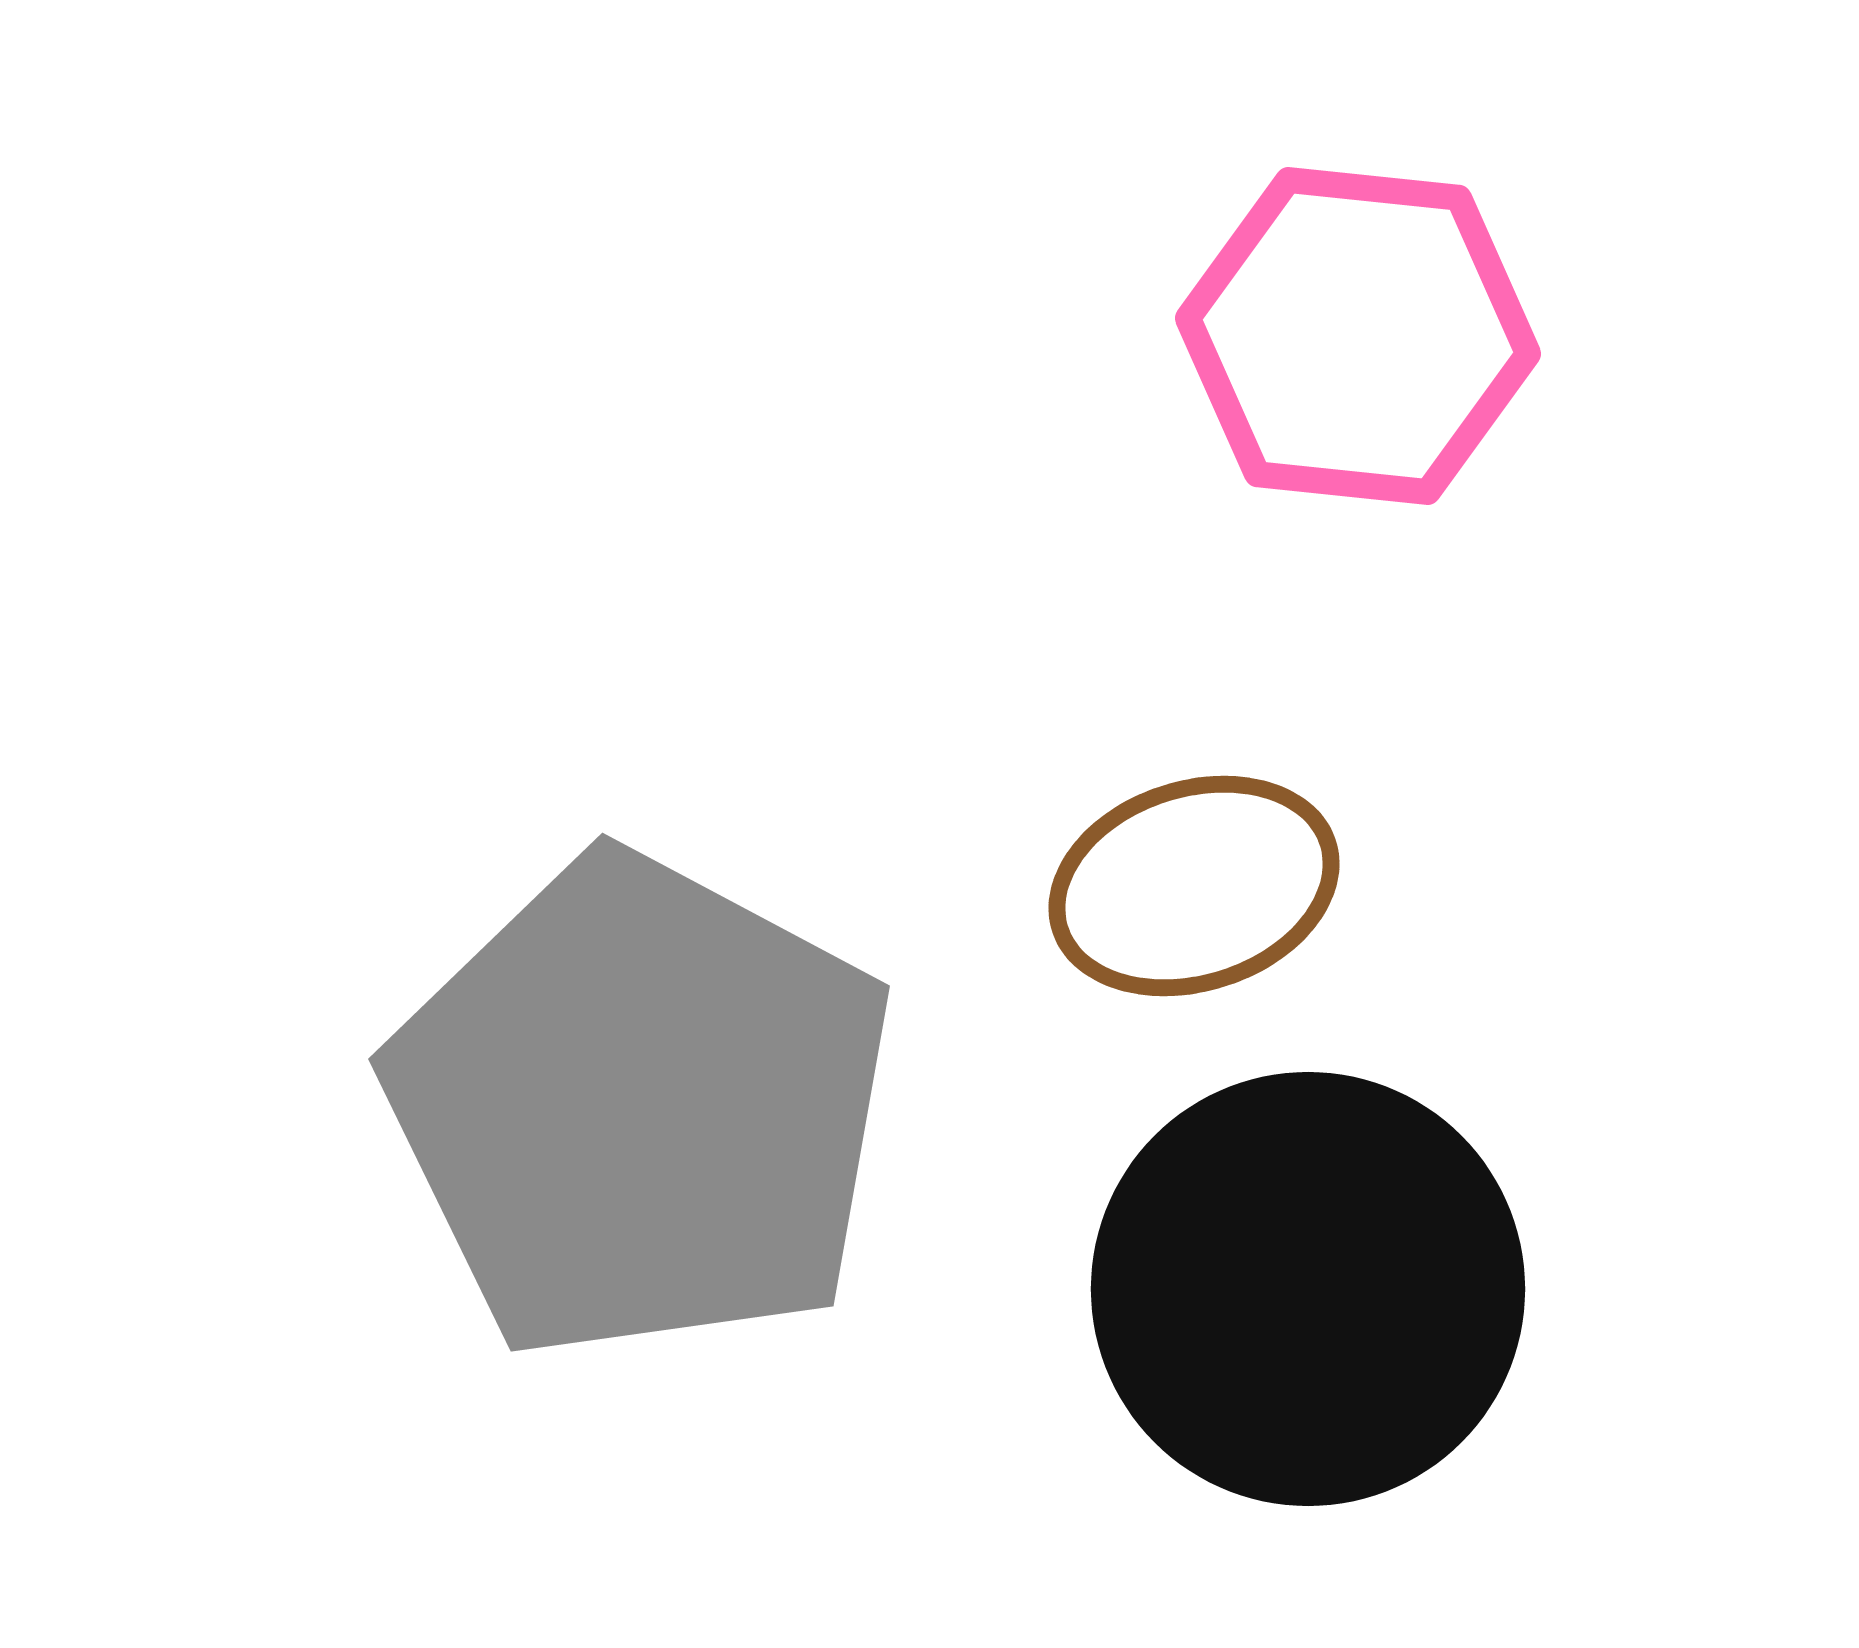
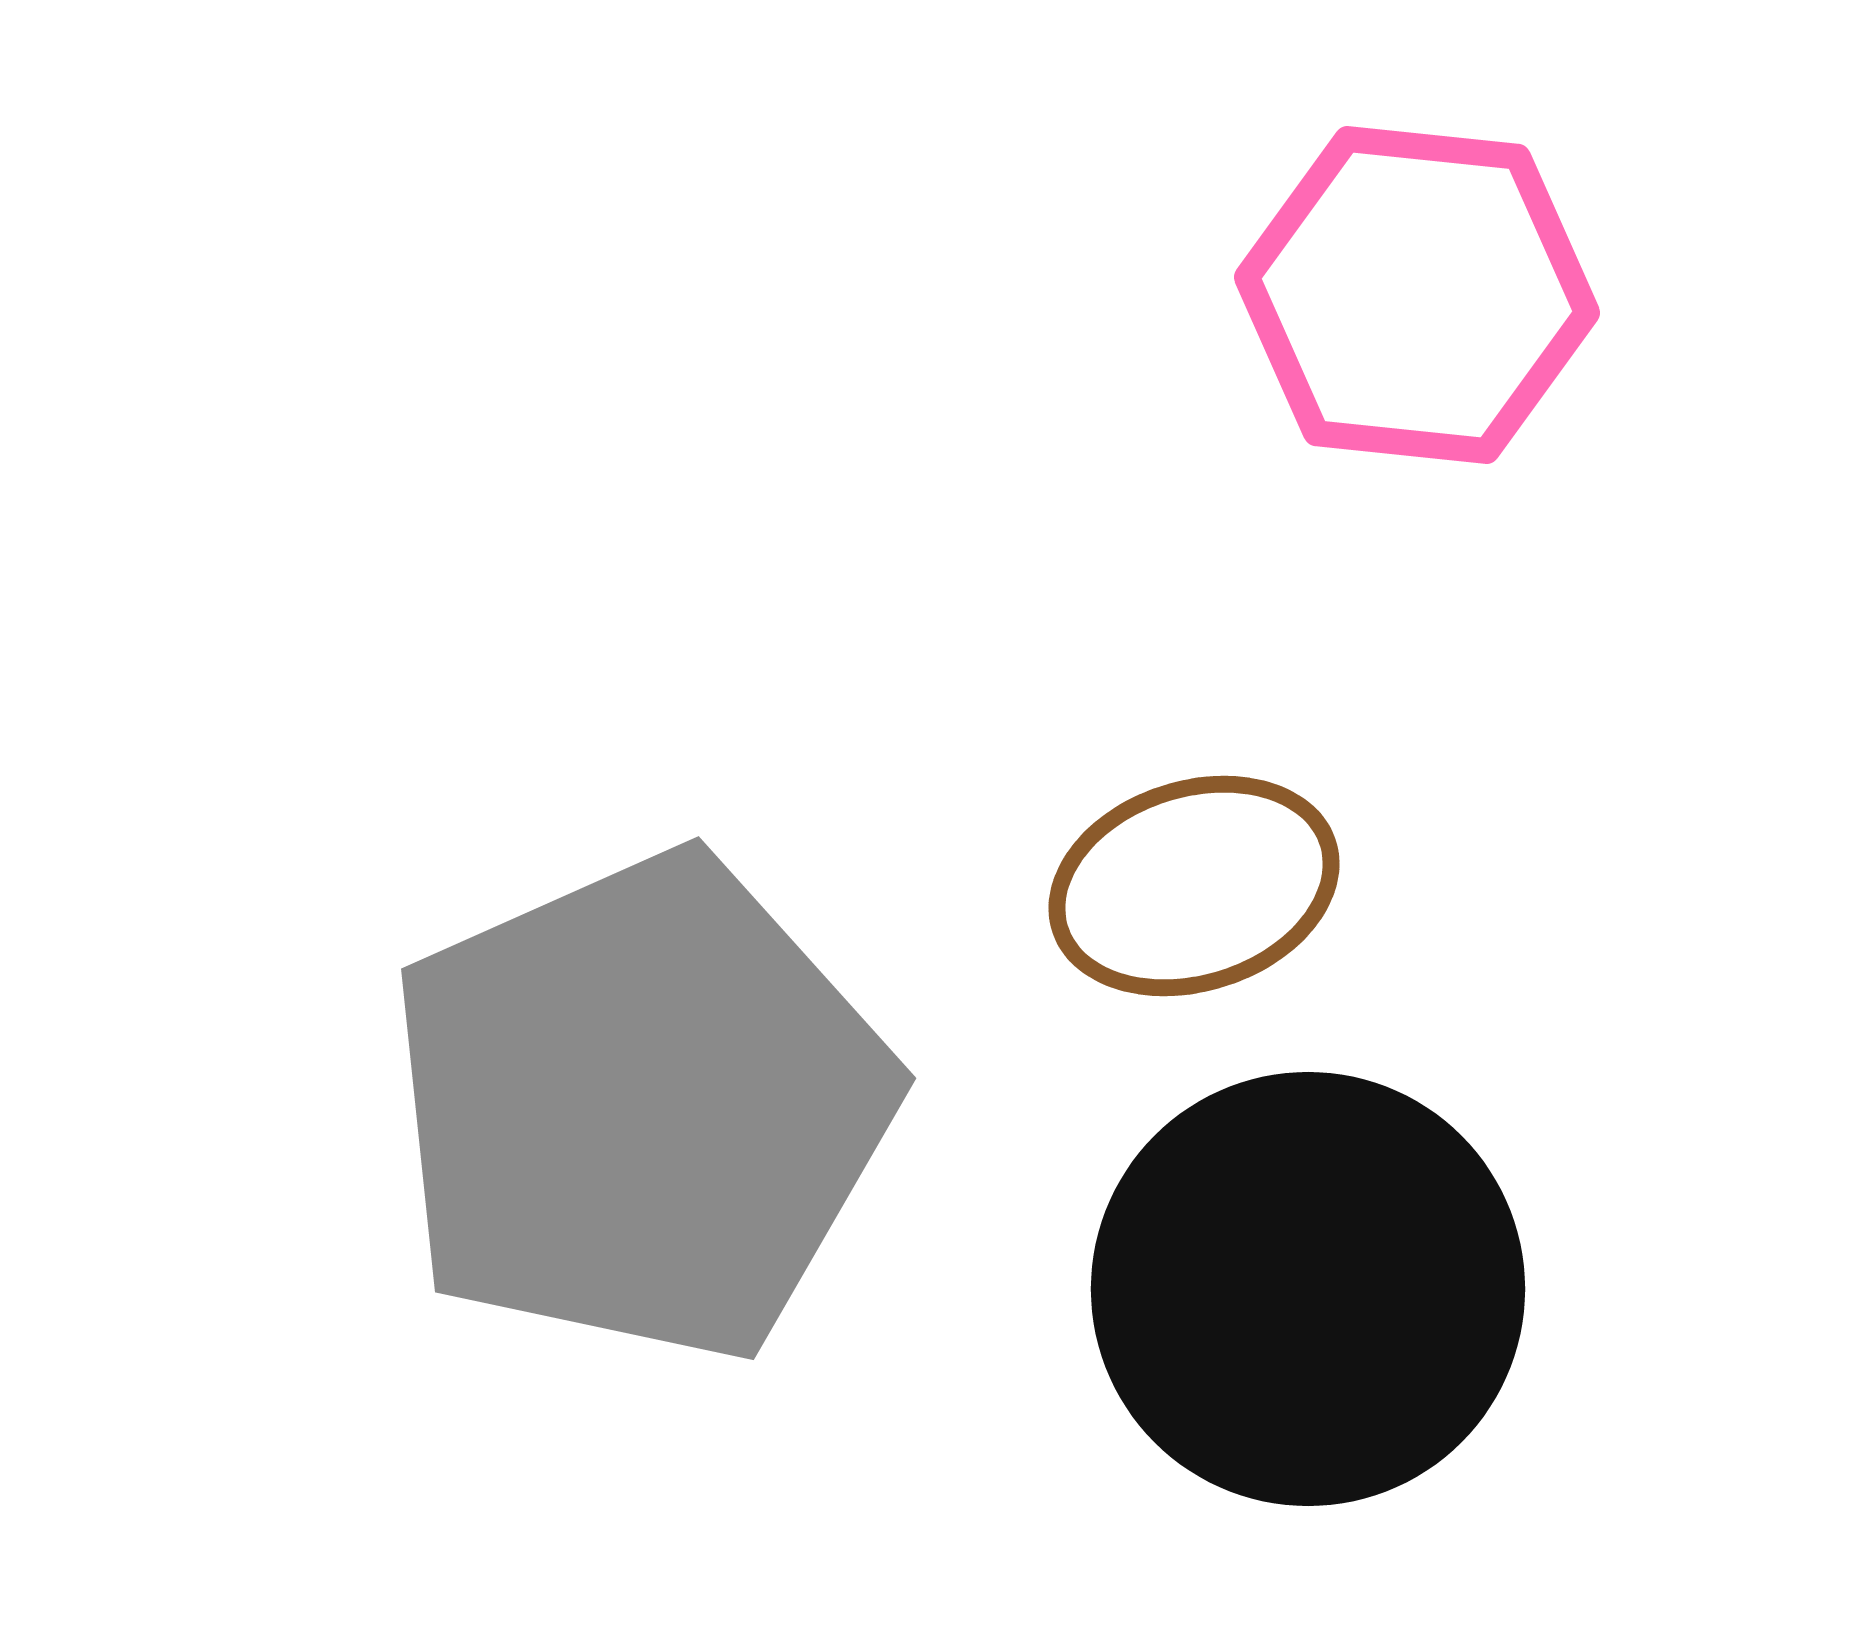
pink hexagon: moved 59 px right, 41 px up
gray pentagon: rotated 20 degrees clockwise
